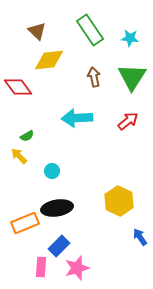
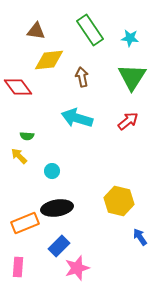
brown triangle: moved 1 px left; rotated 36 degrees counterclockwise
brown arrow: moved 12 px left
cyan arrow: rotated 20 degrees clockwise
green semicircle: rotated 32 degrees clockwise
yellow hexagon: rotated 12 degrees counterclockwise
pink rectangle: moved 23 px left
